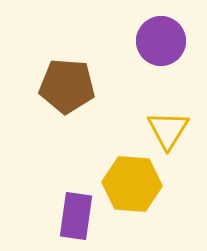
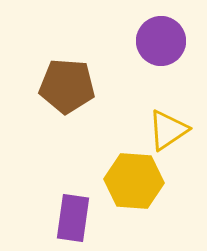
yellow triangle: rotated 24 degrees clockwise
yellow hexagon: moved 2 px right, 3 px up
purple rectangle: moved 3 px left, 2 px down
